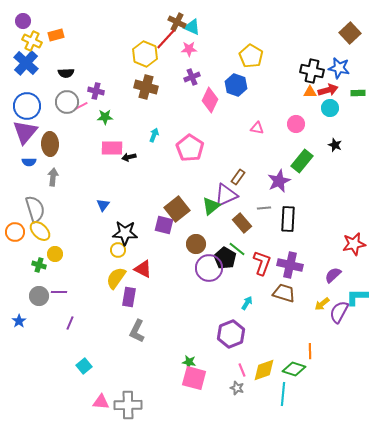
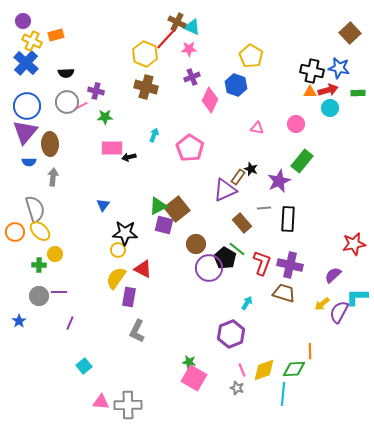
black star at (335, 145): moved 84 px left, 24 px down
purple triangle at (226, 195): moved 1 px left, 5 px up
green triangle at (211, 206): moved 53 px left; rotated 12 degrees clockwise
green cross at (39, 265): rotated 16 degrees counterclockwise
green diamond at (294, 369): rotated 20 degrees counterclockwise
pink square at (194, 378): rotated 15 degrees clockwise
